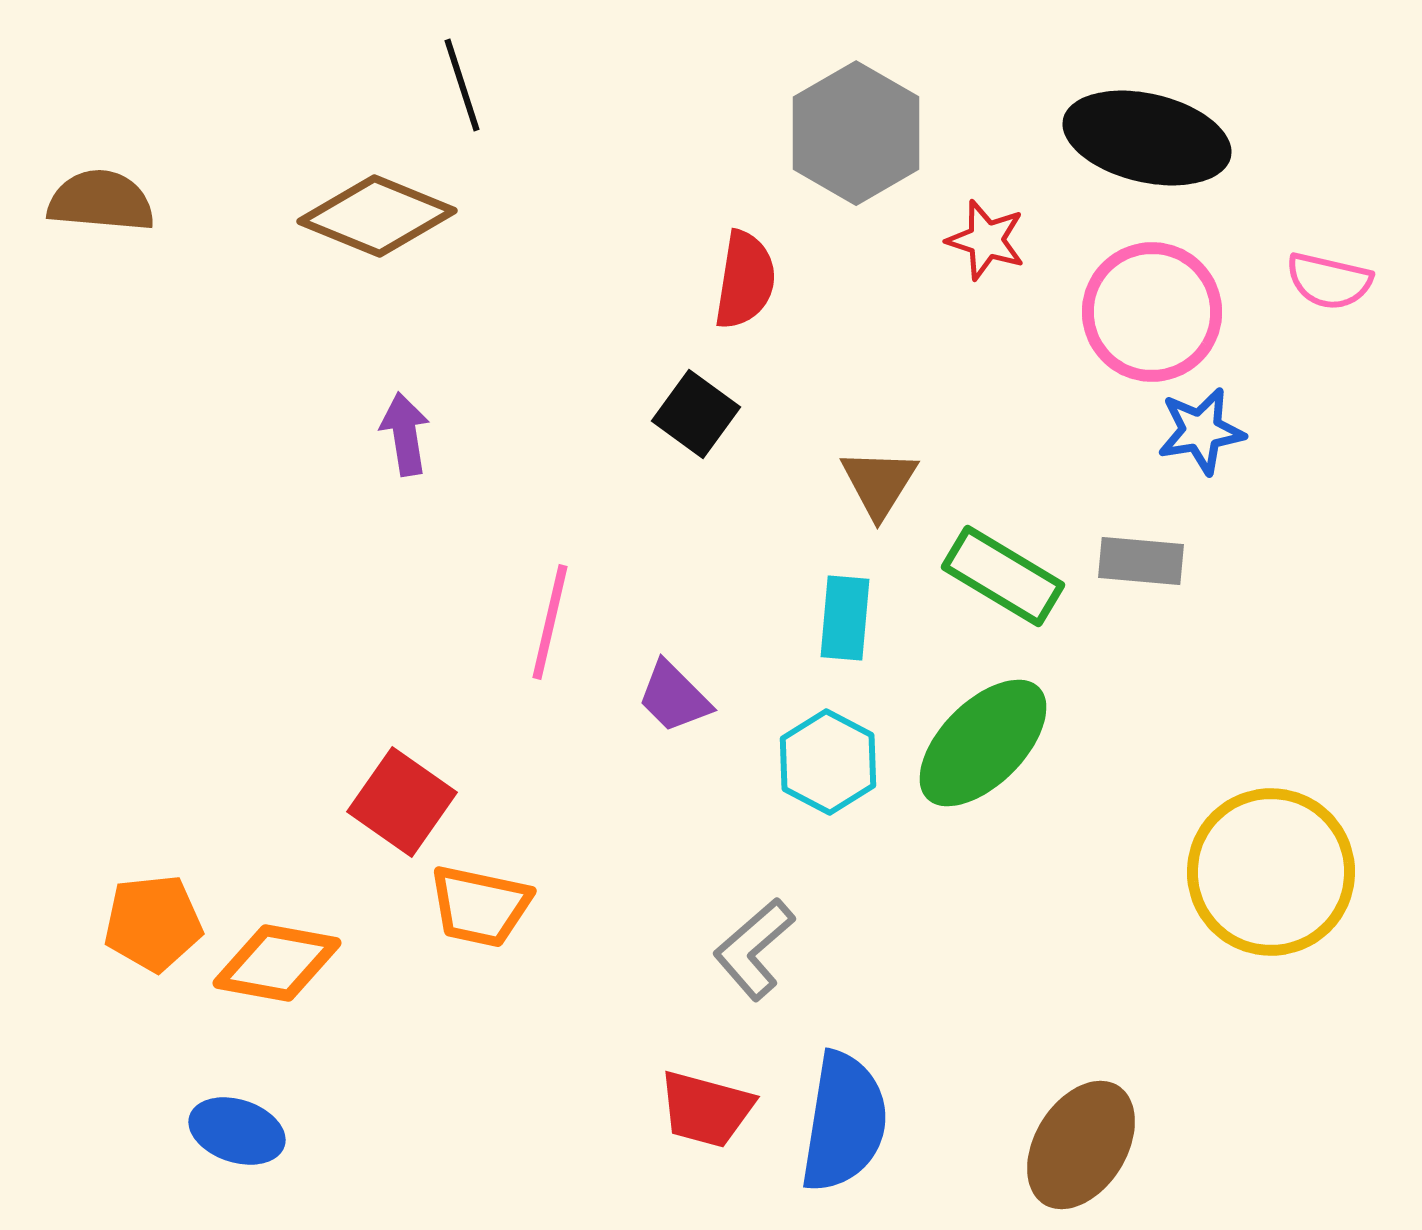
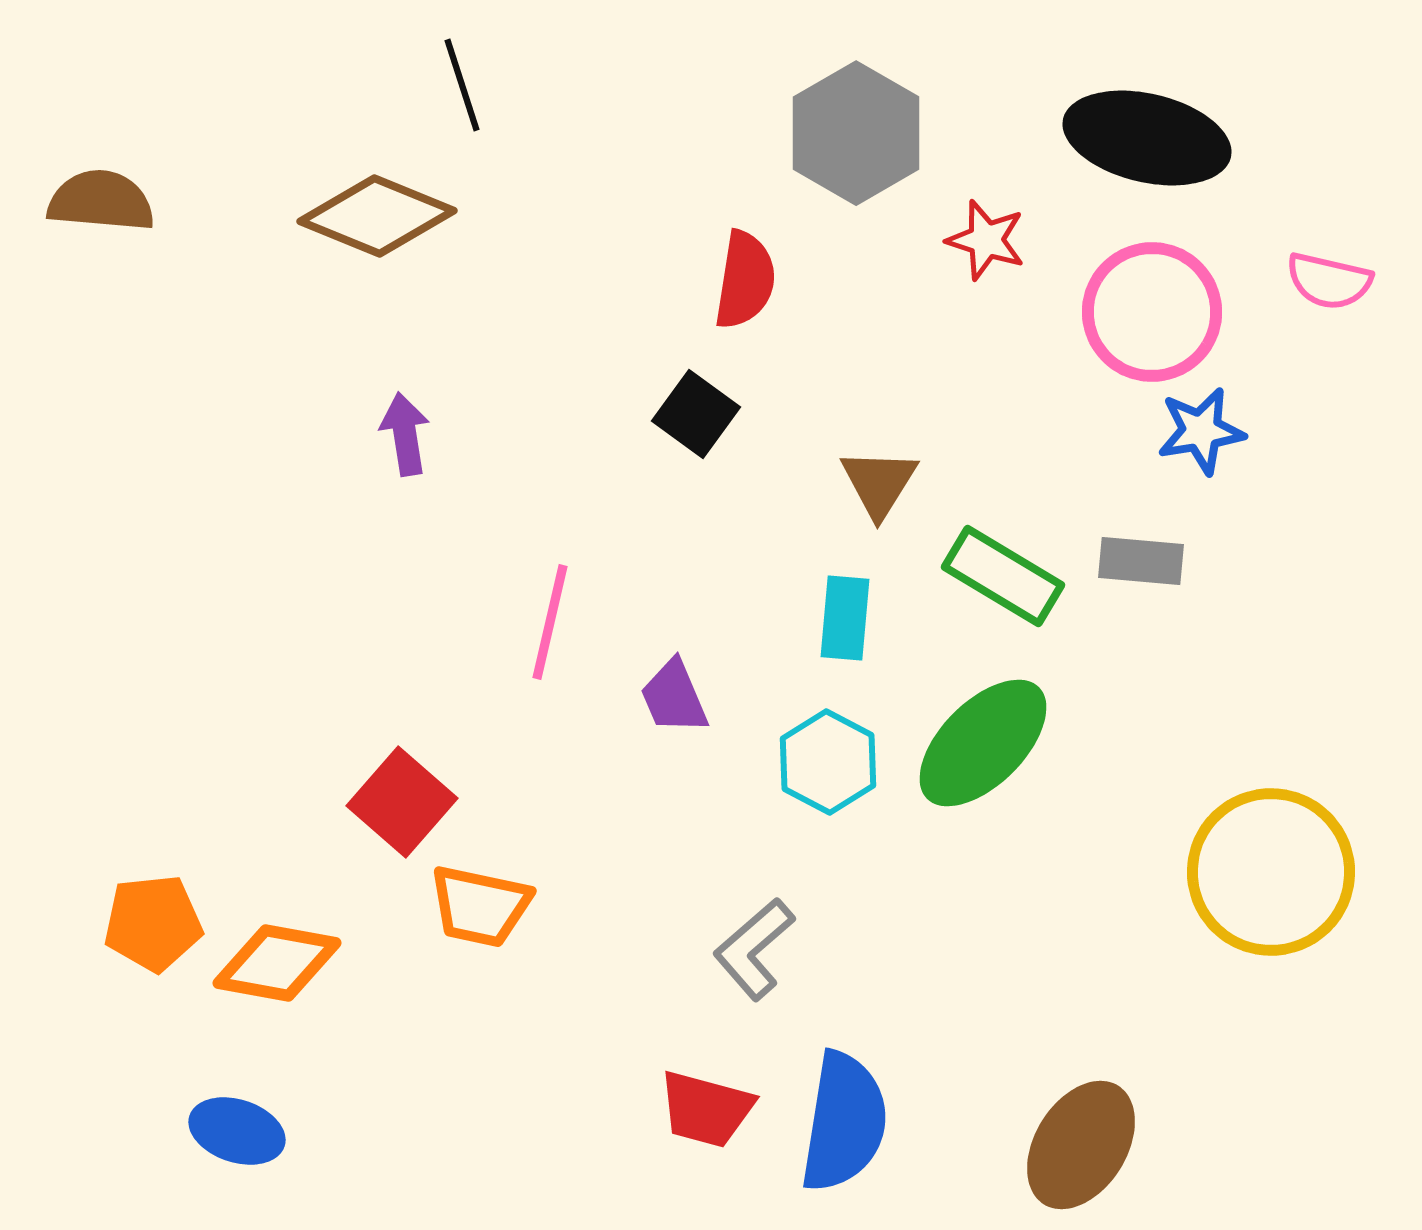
purple trapezoid: rotated 22 degrees clockwise
red square: rotated 6 degrees clockwise
